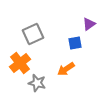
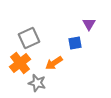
purple triangle: rotated 24 degrees counterclockwise
gray square: moved 4 px left, 4 px down
orange arrow: moved 12 px left, 6 px up
